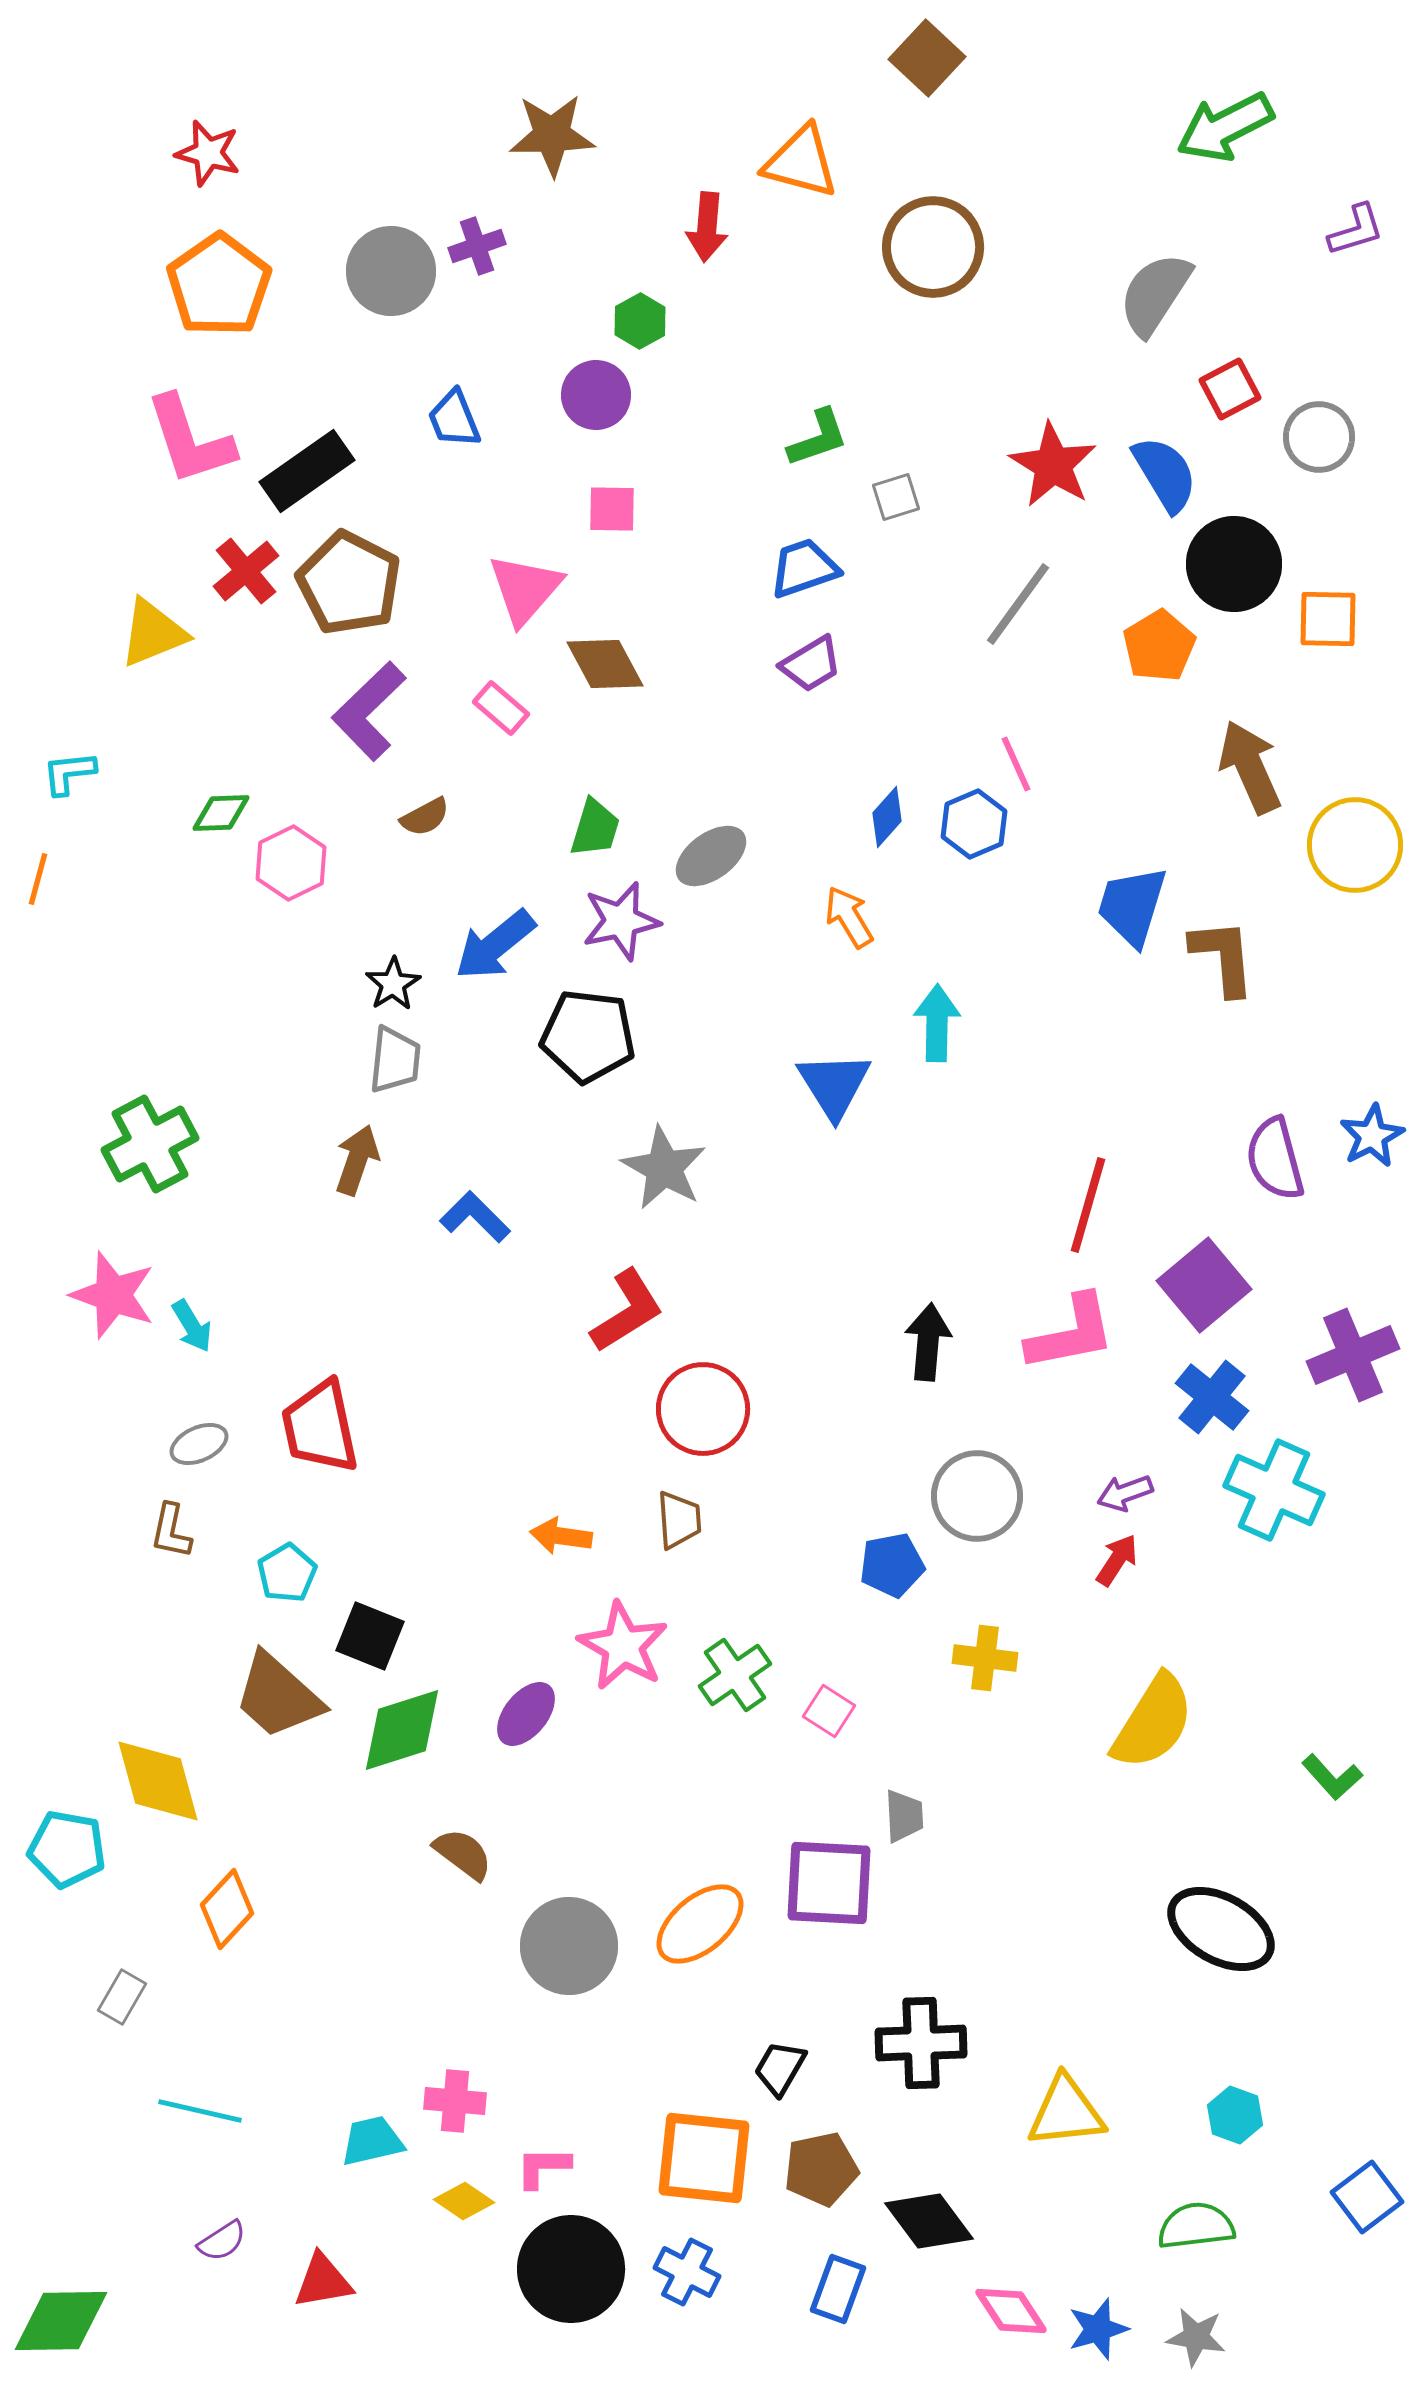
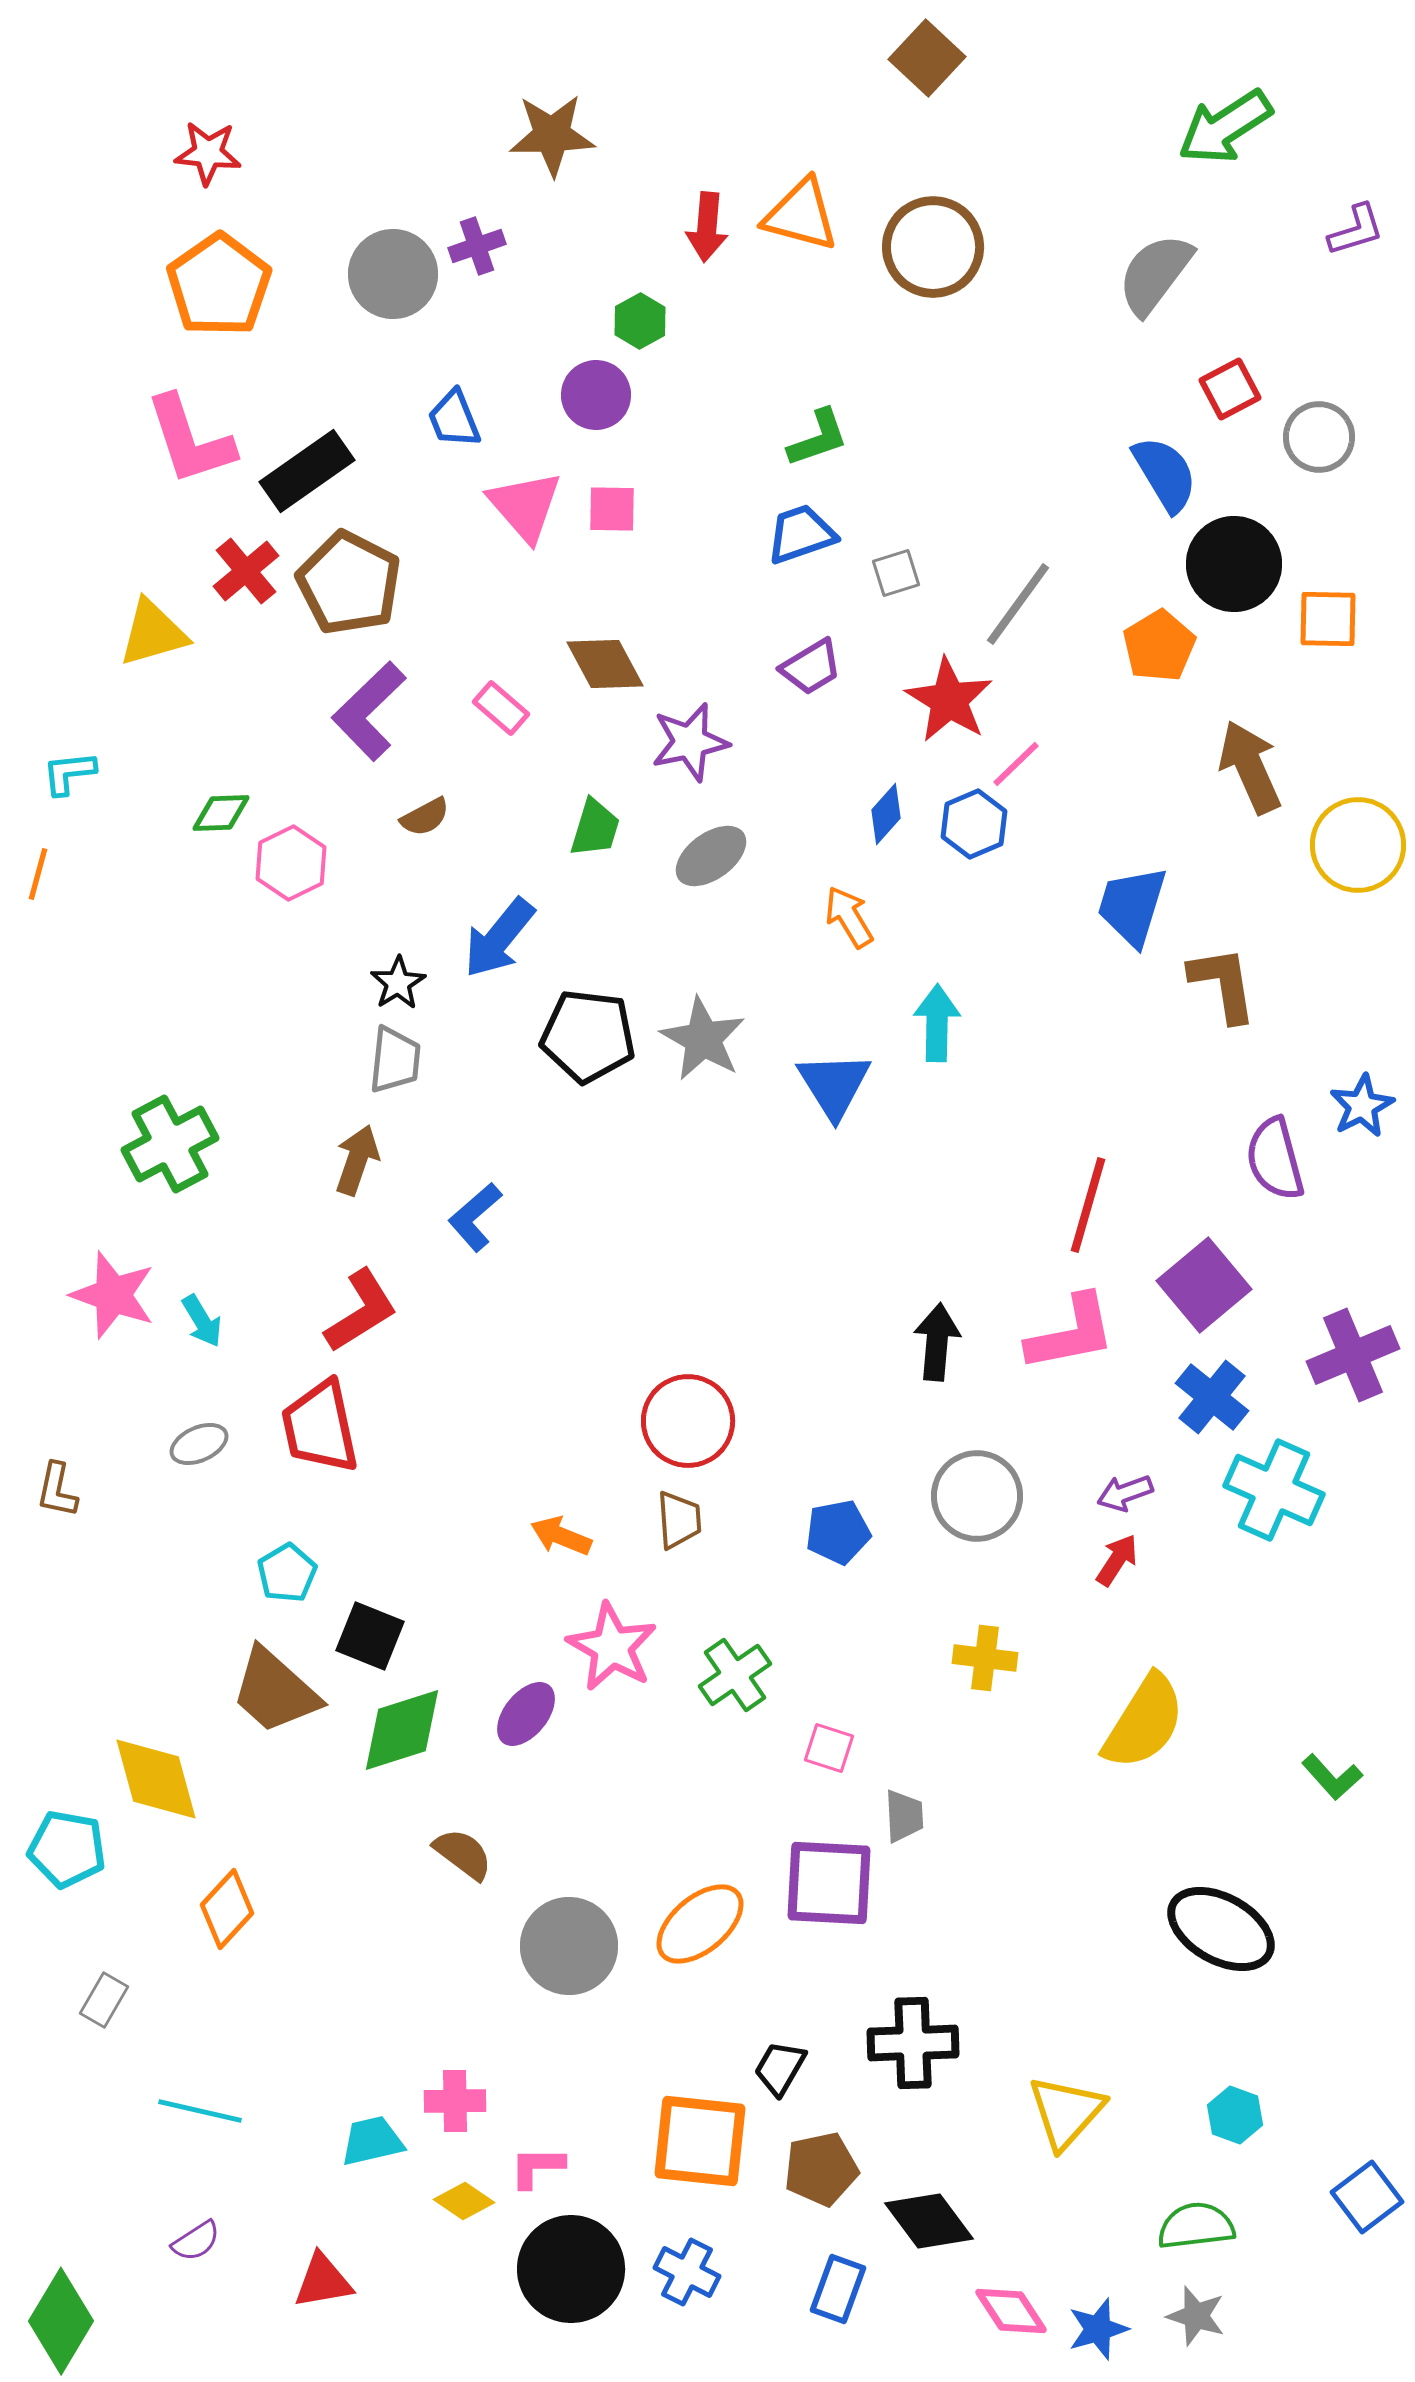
green arrow at (1225, 127): rotated 6 degrees counterclockwise
red star at (208, 153): rotated 10 degrees counterclockwise
orange triangle at (801, 162): moved 53 px down
gray circle at (391, 271): moved 2 px right, 3 px down
gray semicircle at (1155, 294): moved 20 px up; rotated 4 degrees clockwise
red star at (1053, 465): moved 104 px left, 235 px down
gray square at (896, 497): moved 76 px down
blue trapezoid at (804, 568): moved 3 px left, 34 px up
pink triangle at (525, 589): moved 83 px up; rotated 22 degrees counterclockwise
yellow triangle at (153, 633): rotated 6 degrees clockwise
purple trapezoid at (811, 664): moved 3 px down
pink line at (1016, 764): rotated 70 degrees clockwise
blue diamond at (887, 817): moved 1 px left, 3 px up
yellow circle at (1355, 845): moved 3 px right
orange line at (38, 879): moved 5 px up
purple star at (621, 921): moved 69 px right, 179 px up
blue arrow at (495, 945): moved 4 px right, 7 px up; rotated 12 degrees counterclockwise
brown L-shape at (1223, 957): moved 27 px down; rotated 4 degrees counterclockwise
black star at (393, 984): moved 5 px right, 1 px up
blue star at (1372, 1136): moved 10 px left, 30 px up
green cross at (150, 1144): moved 20 px right
gray star at (664, 1168): moved 39 px right, 129 px up
blue L-shape at (475, 1217): rotated 86 degrees counterclockwise
red L-shape at (627, 1311): moved 266 px left
cyan arrow at (192, 1326): moved 10 px right, 5 px up
black arrow at (928, 1342): moved 9 px right
red circle at (703, 1409): moved 15 px left, 12 px down
brown L-shape at (171, 1531): moved 114 px left, 41 px up
orange arrow at (561, 1536): rotated 14 degrees clockwise
blue pentagon at (892, 1565): moved 54 px left, 33 px up
pink star at (623, 1646): moved 11 px left, 1 px down
brown trapezoid at (278, 1696): moved 3 px left, 5 px up
pink square at (829, 1711): moved 37 px down; rotated 15 degrees counterclockwise
yellow semicircle at (1153, 1722): moved 9 px left
yellow diamond at (158, 1781): moved 2 px left, 2 px up
gray rectangle at (122, 1997): moved 18 px left, 3 px down
black cross at (921, 2043): moved 8 px left
pink cross at (455, 2101): rotated 6 degrees counterclockwise
yellow triangle at (1066, 2112): rotated 42 degrees counterclockwise
orange square at (704, 2158): moved 4 px left, 17 px up
pink L-shape at (543, 2167): moved 6 px left
purple semicircle at (222, 2241): moved 26 px left
green diamond at (61, 2321): rotated 58 degrees counterclockwise
gray star at (1196, 2337): moved 21 px up; rotated 8 degrees clockwise
